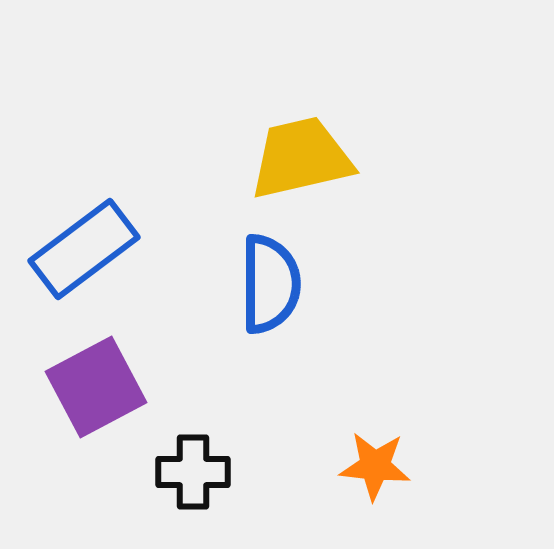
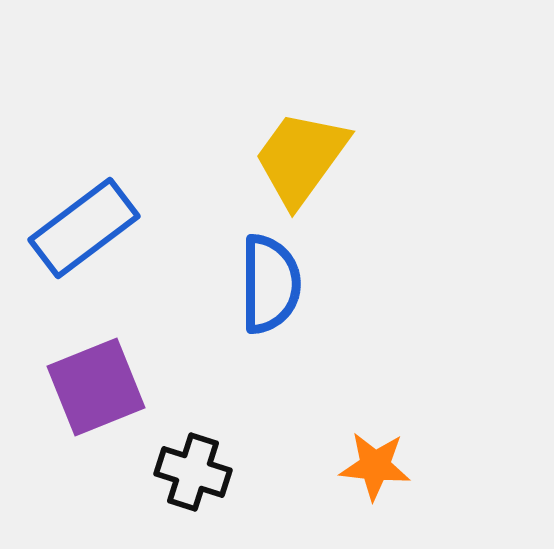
yellow trapezoid: rotated 41 degrees counterclockwise
blue rectangle: moved 21 px up
purple square: rotated 6 degrees clockwise
black cross: rotated 18 degrees clockwise
